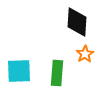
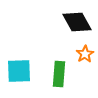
black diamond: rotated 32 degrees counterclockwise
green rectangle: moved 2 px right, 1 px down
